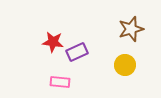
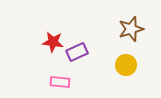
yellow circle: moved 1 px right
